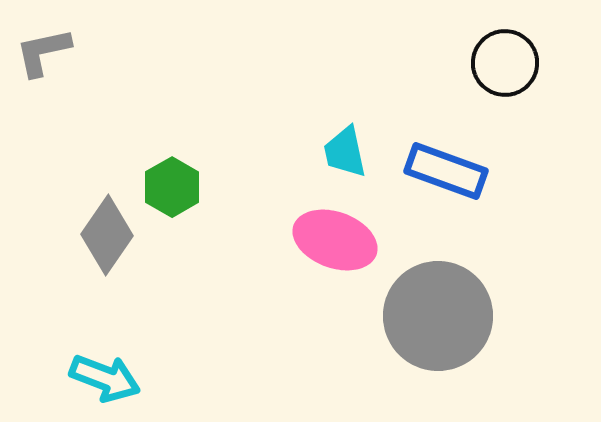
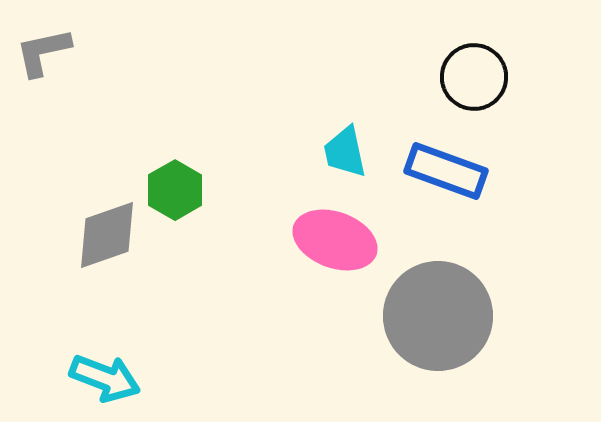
black circle: moved 31 px left, 14 px down
green hexagon: moved 3 px right, 3 px down
gray diamond: rotated 36 degrees clockwise
